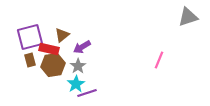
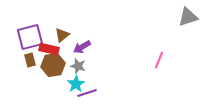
gray star: rotated 21 degrees counterclockwise
